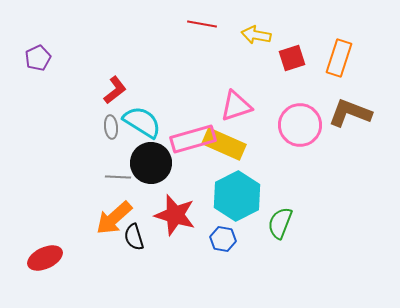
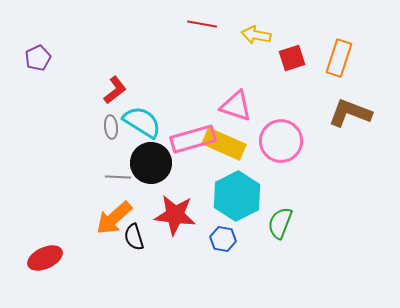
pink triangle: rotated 36 degrees clockwise
pink circle: moved 19 px left, 16 px down
red star: rotated 9 degrees counterclockwise
